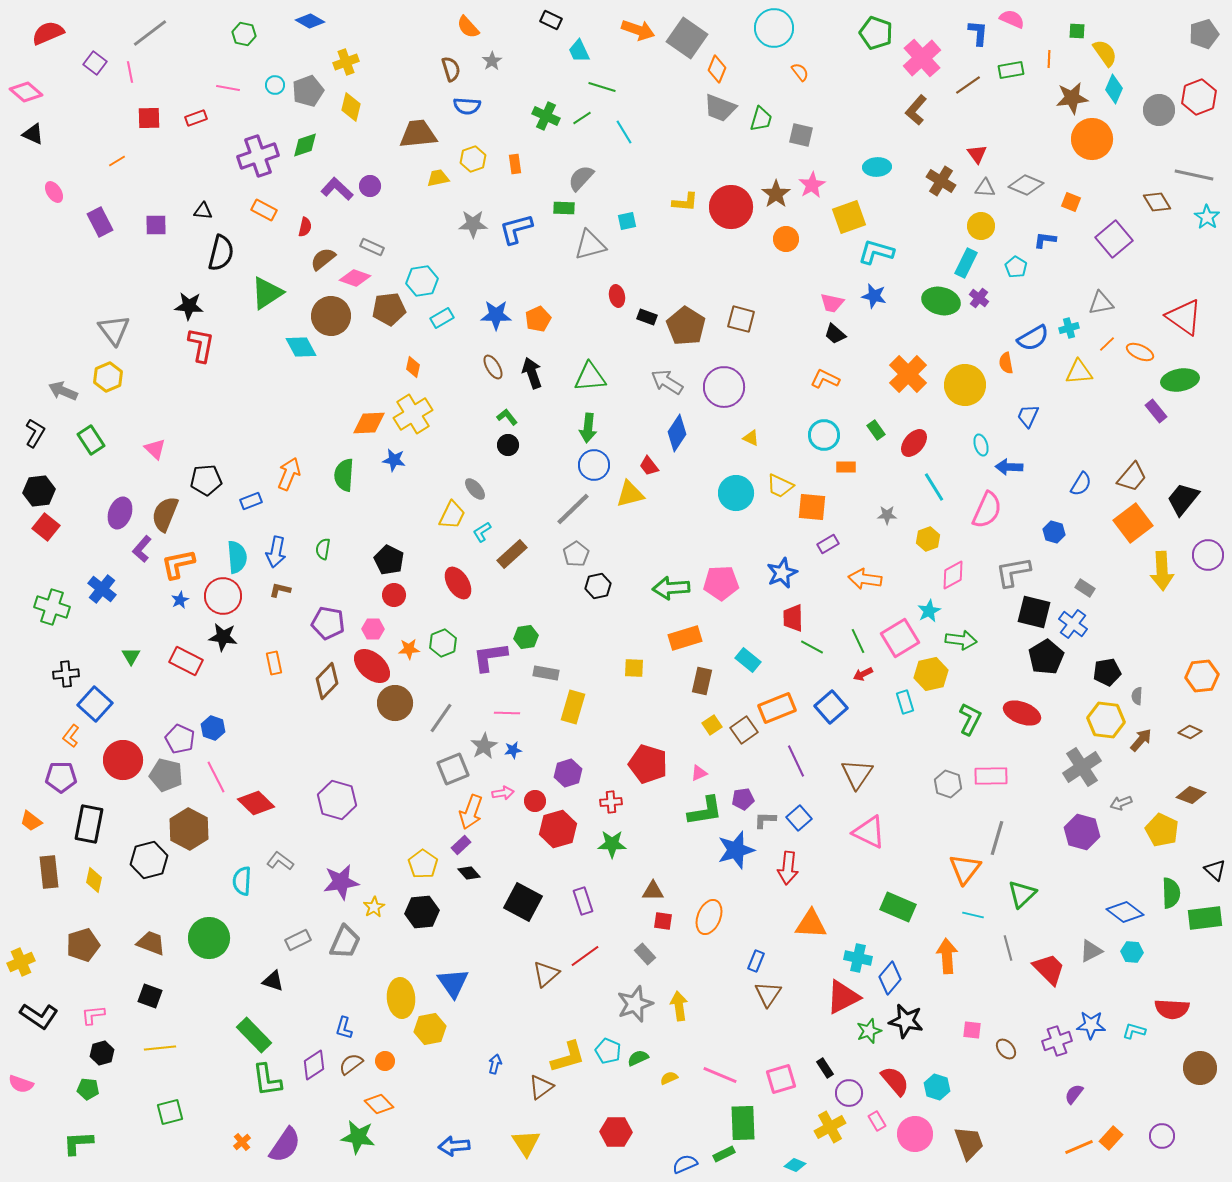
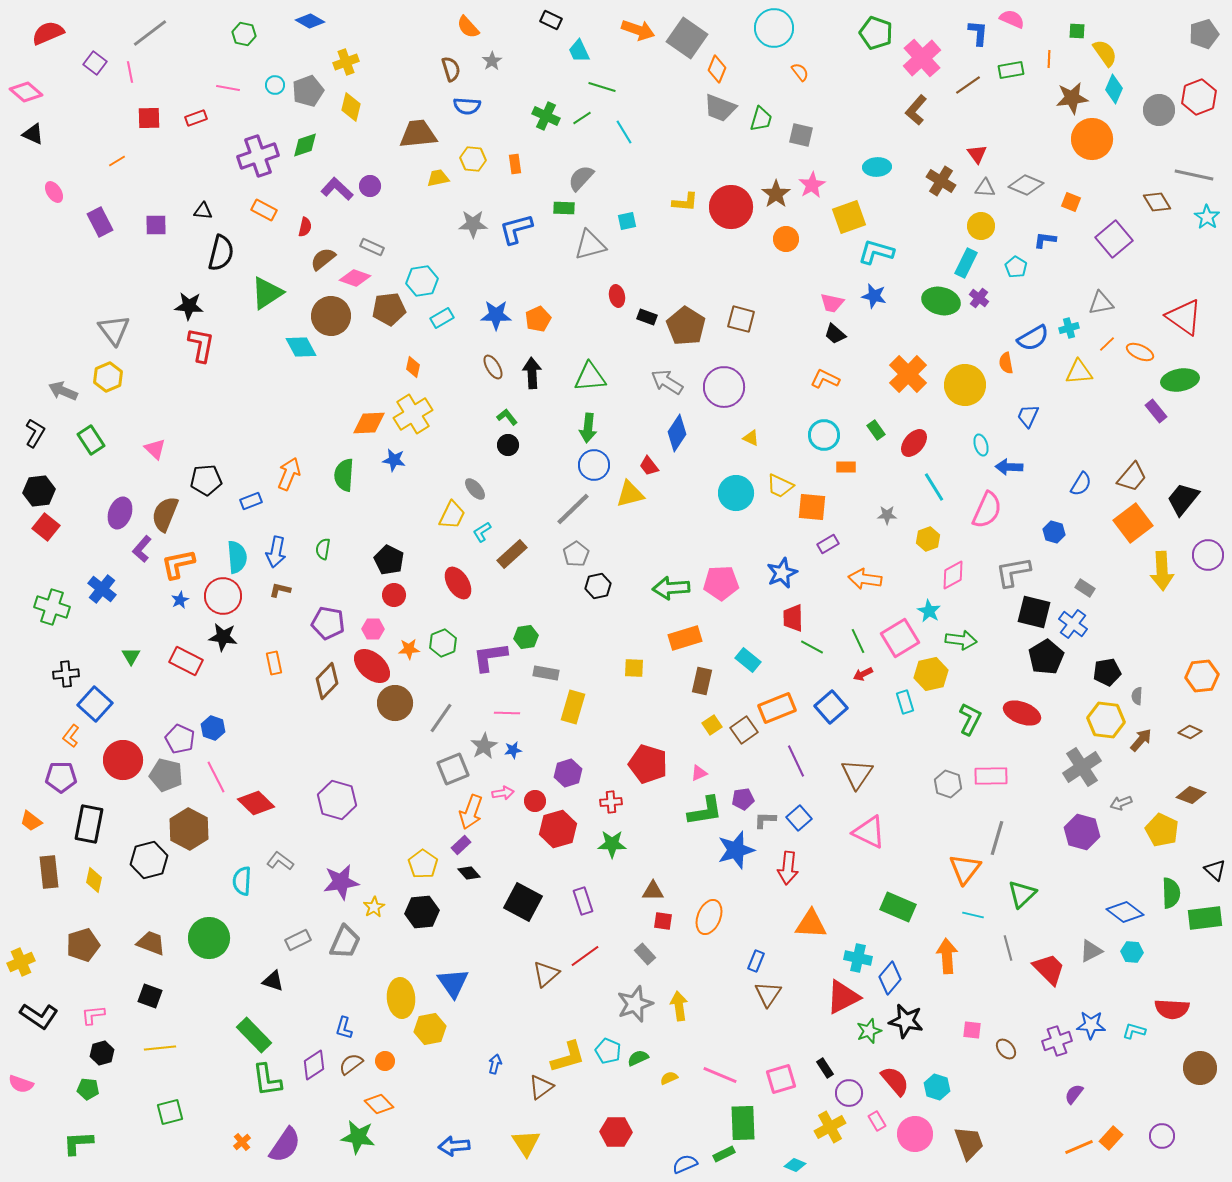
yellow hexagon at (473, 159): rotated 25 degrees clockwise
black arrow at (532, 373): rotated 16 degrees clockwise
cyan star at (929, 611): rotated 15 degrees counterclockwise
